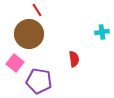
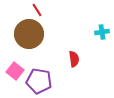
pink square: moved 8 px down
